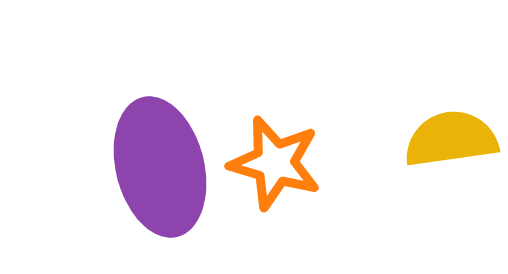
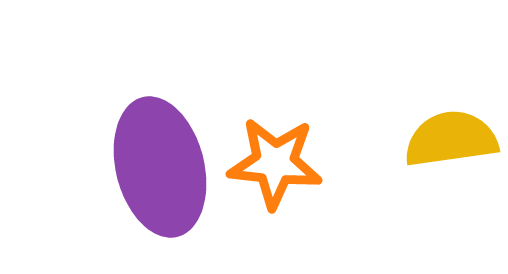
orange star: rotated 10 degrees counterclockwise
